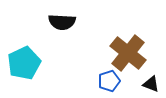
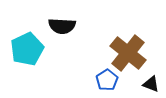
black semicircle: moved 4 px down
cyan pentagon: moved 3 px right, 14 px up
blue pentagon: moved 2 px left, 1 px up; rotated 15 degrees counterclockwise
